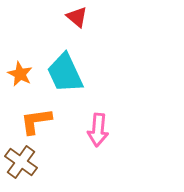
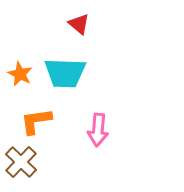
red triangle: moved 2 px right, 7 px down
cyan trapezoid: rotated 63 degrees counterclockwise
brown cross: rotated 8 degrees clockwise
